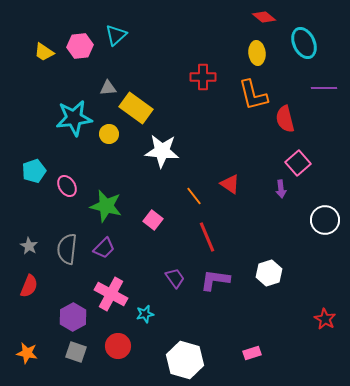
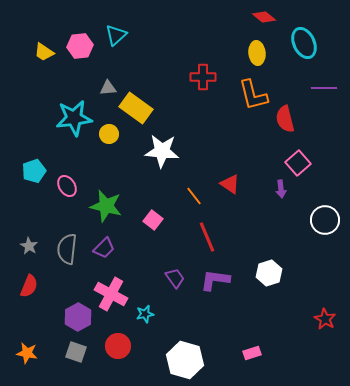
purple hexagon at (73, 317): moved 5 px right
